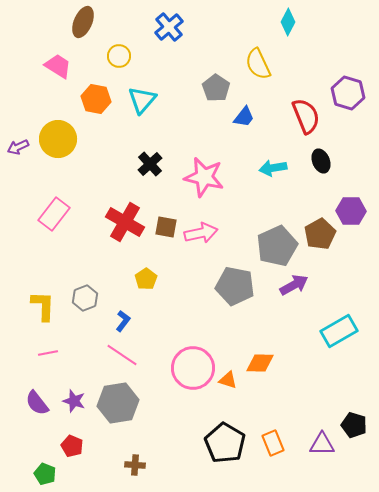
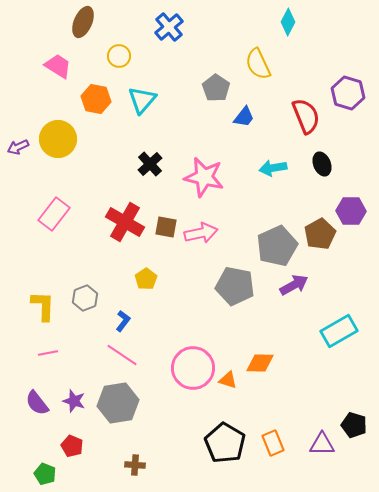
black ellipse at (321, 161): moved 1 px right, 3 px down
